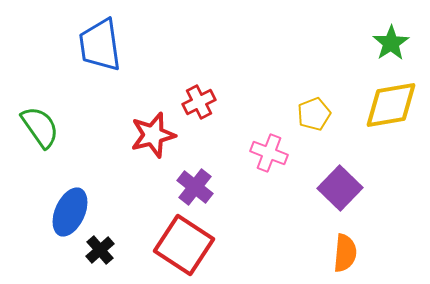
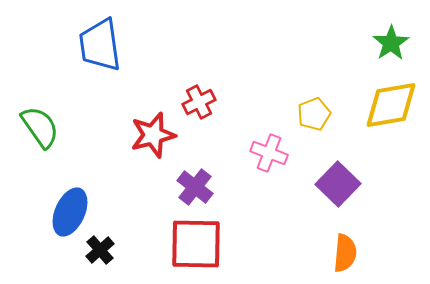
purple square: moved 2 px left, 4 px up
red square: moved 12 px right, 1 px up; rotated 32 degrees counterclockwise
